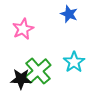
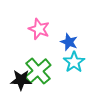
blue star: moved 28 px down
pink star: moved 16 px right; rotated 25 degrees counterclockwise
black star: moved 1 px down
